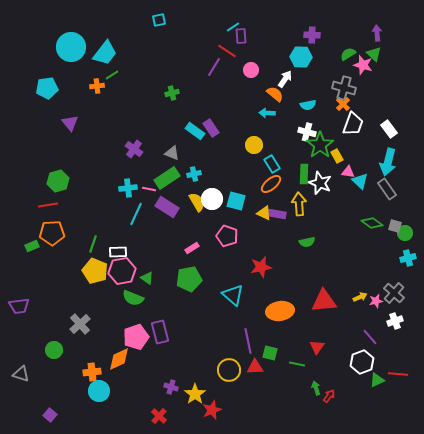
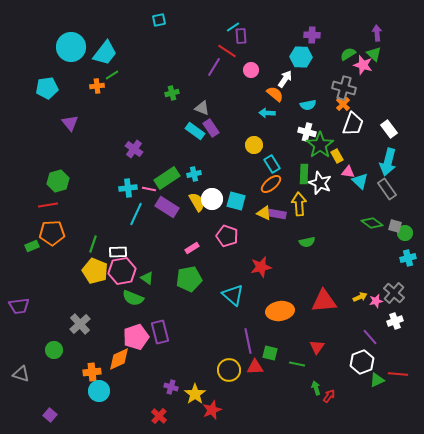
gray triangle at (172, 153): moved 30 px right, 45 px up
